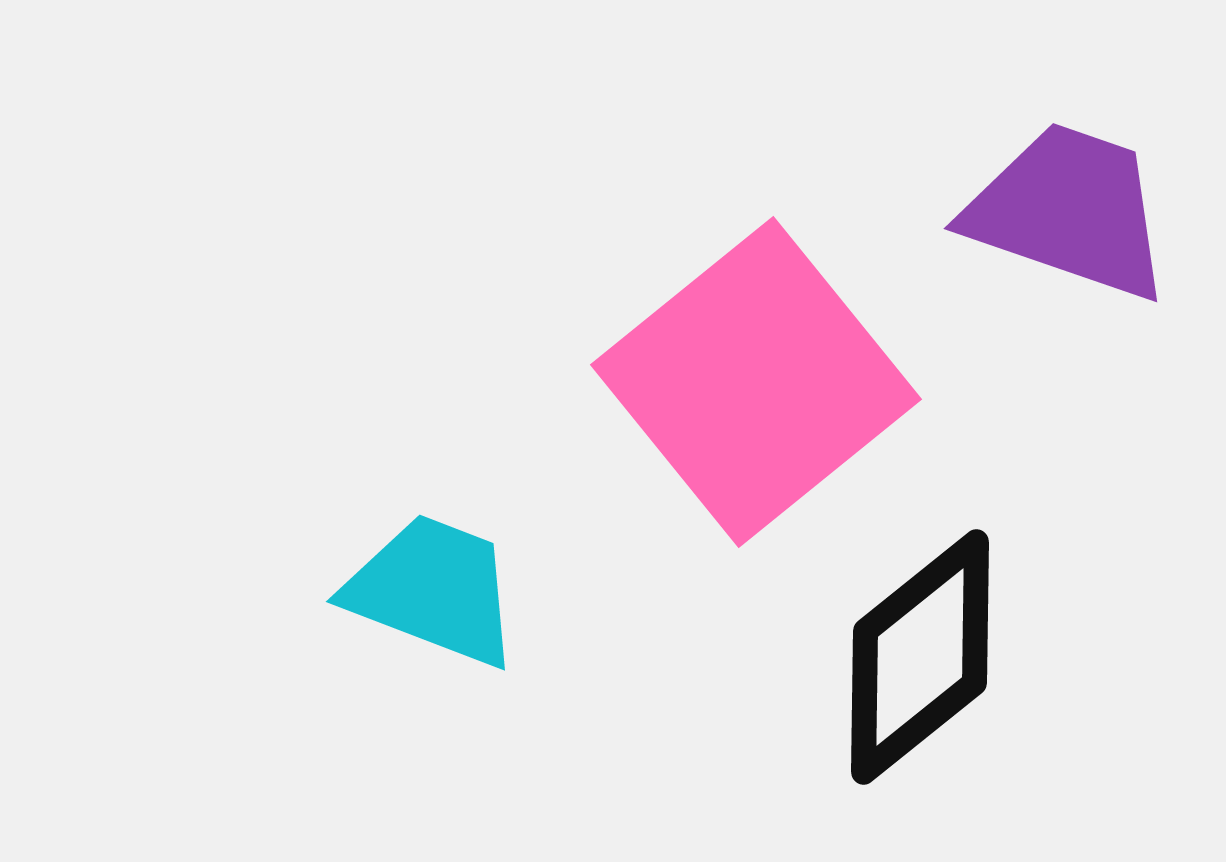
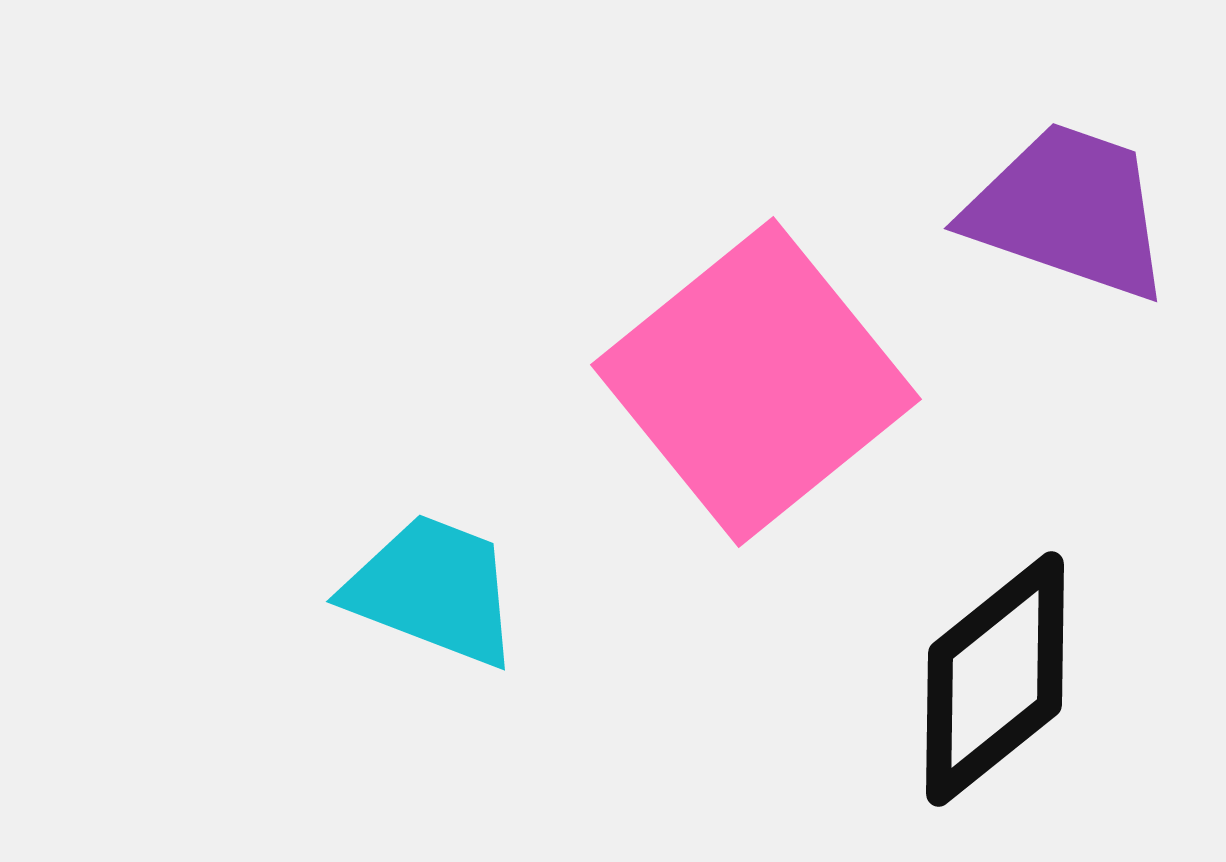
black diamond: moved 75 px right, 22 px down
